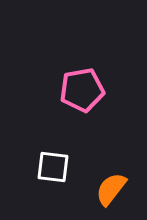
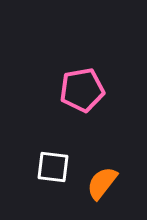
orange semicircle: moved 9 px left, 6 px up
